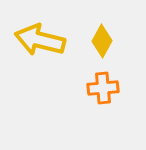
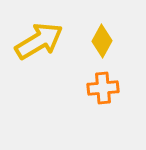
yellow arrow: moved 1 px left, 1 px down; rotated 135 degrees clockwise
